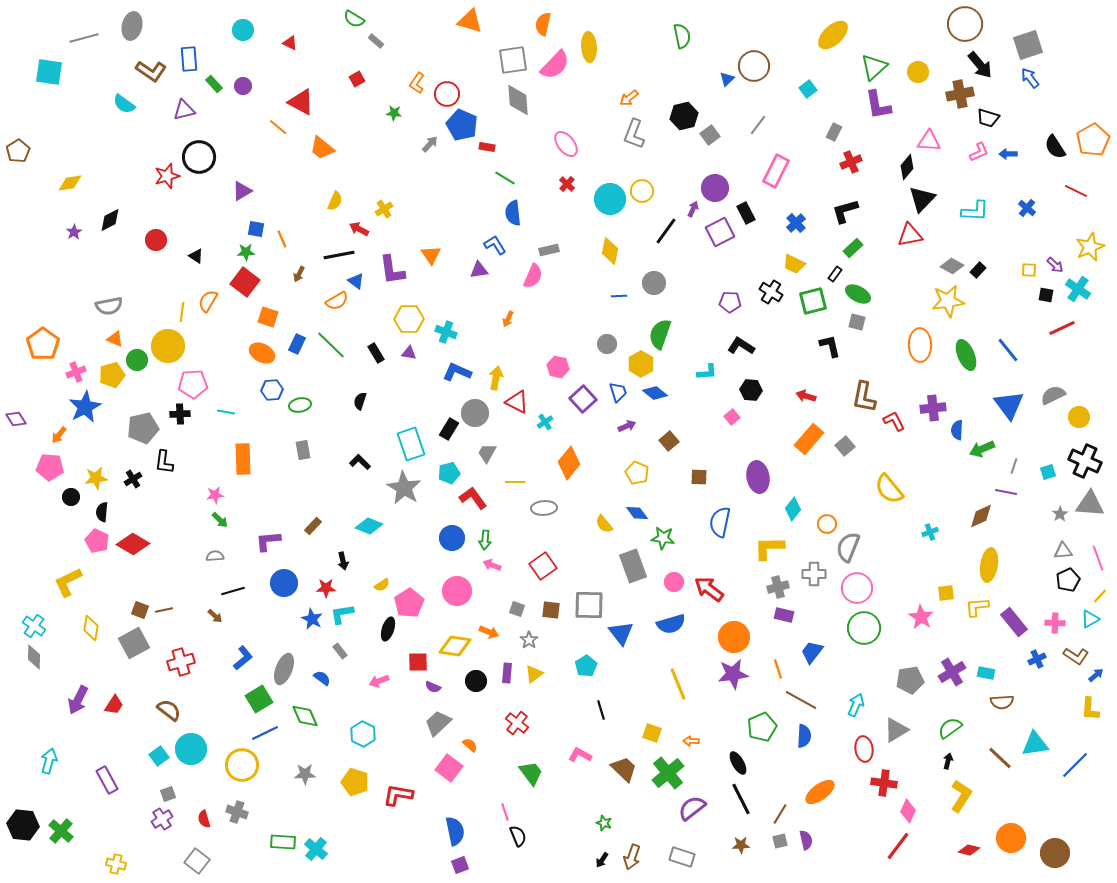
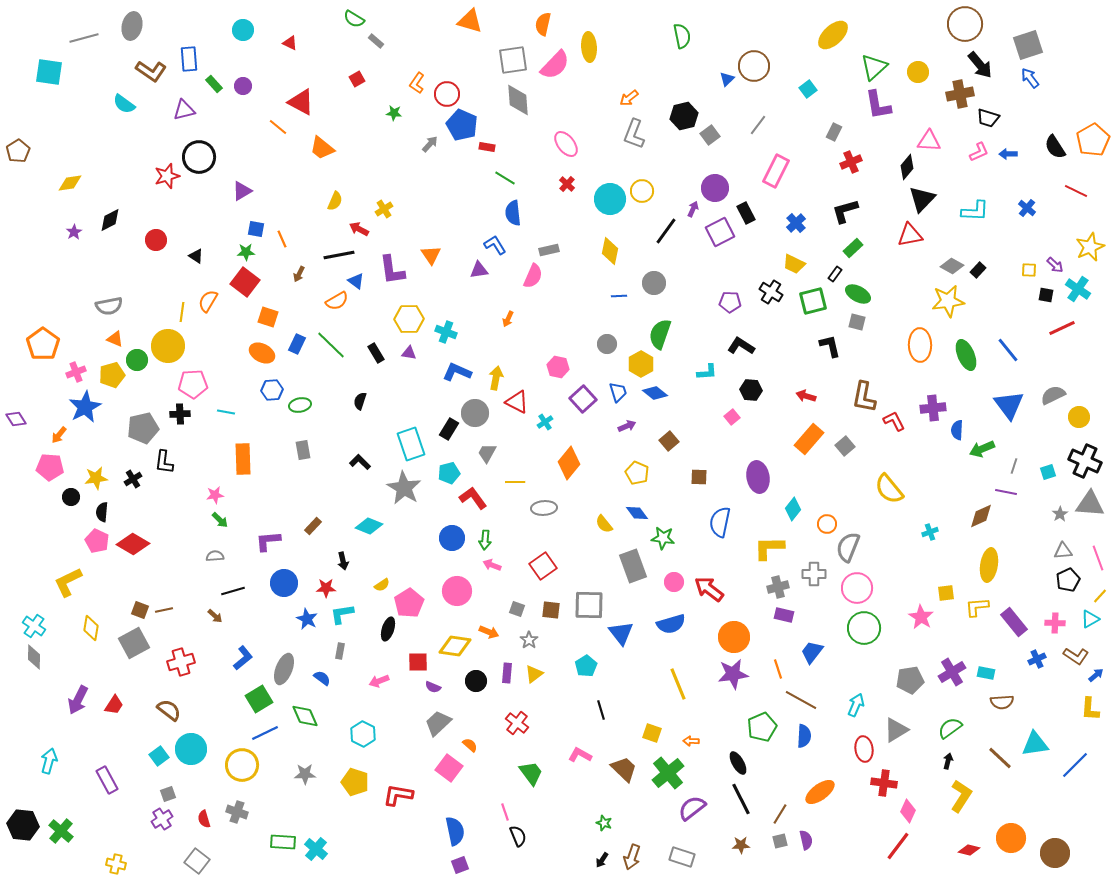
blue star at (312, 619): moved 5 px left
gray rectangle at (340, 651): rotated 49 degrees clockwise
